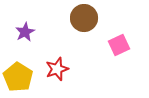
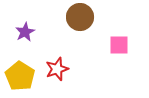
brown circle: moved 4 px left, 1 px up
pink square: rotated 25 degrees clockwise
yellow pentagon: moved 2 px right, 1 px up
